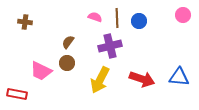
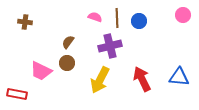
red arrow: rotated 135 degrees counterclockwise
